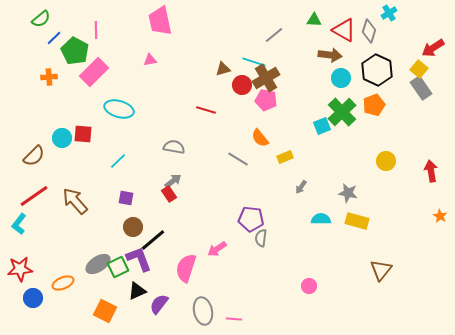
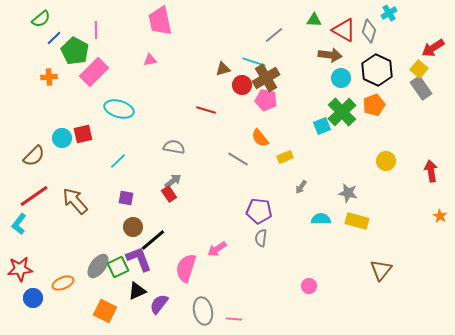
red square at (83, 134): rotated 18 degrees counterclockwise
purple pentagon at (251, 219): moved 8 px right, 8 px up
gray ellipse at (98, 264): moved 2 px down; rotated 20 degrees counterclockwise
